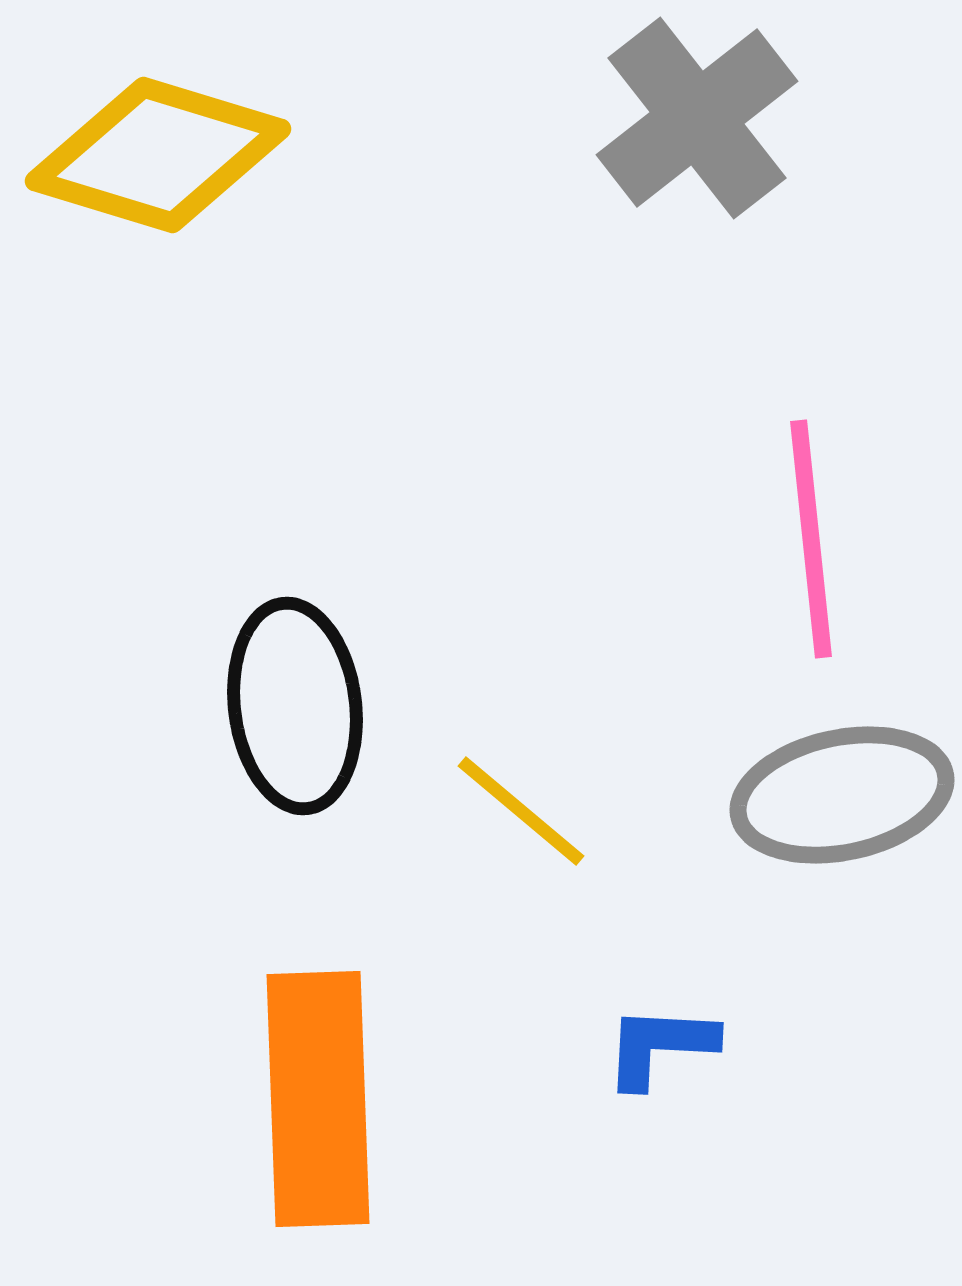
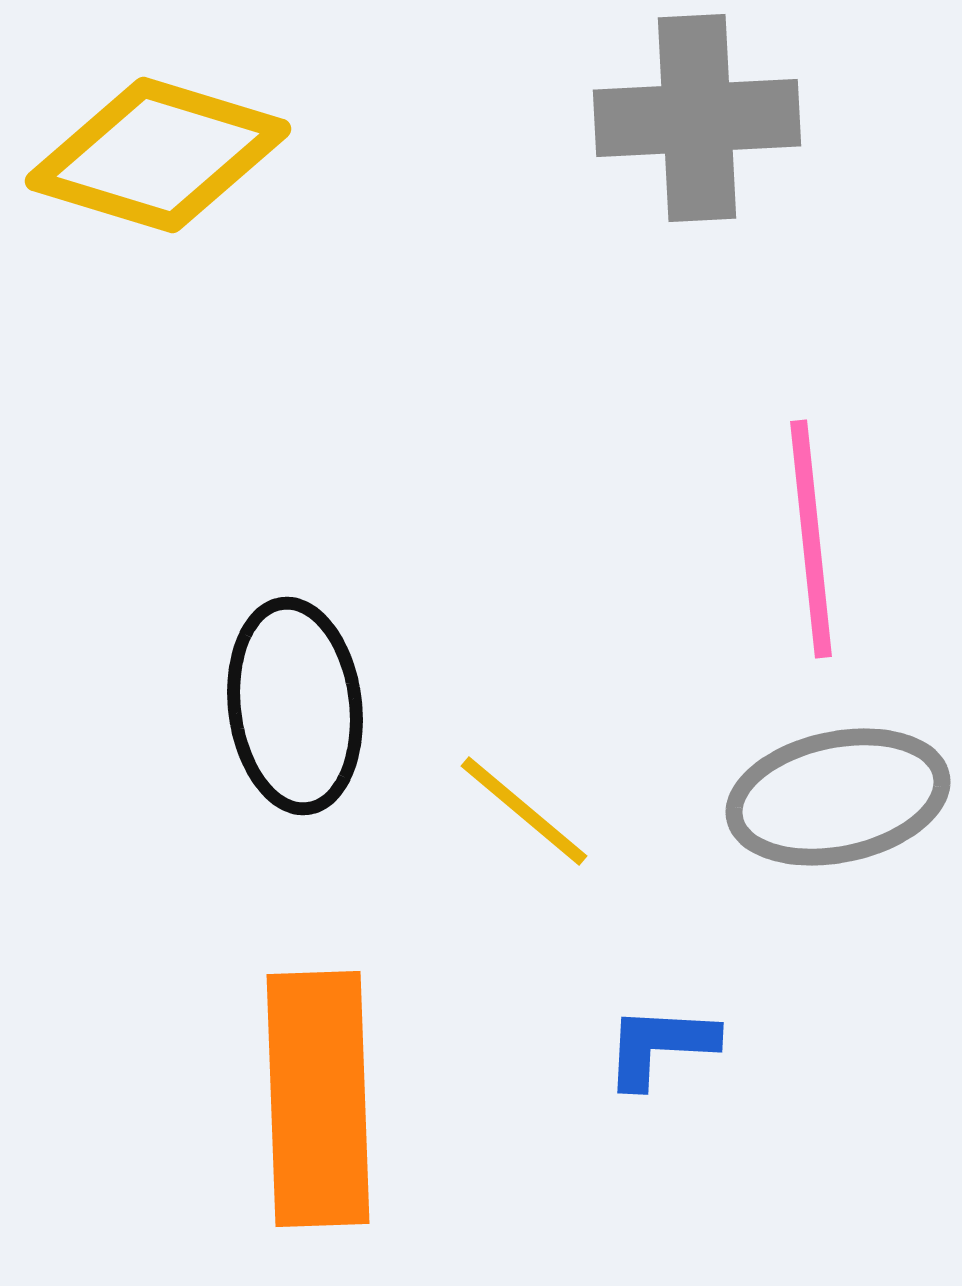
gray cross: rotated 35 degrees clockwise
gray ellipse: moved 4 px left, 2 px down
yellow line: moved 3 px right
